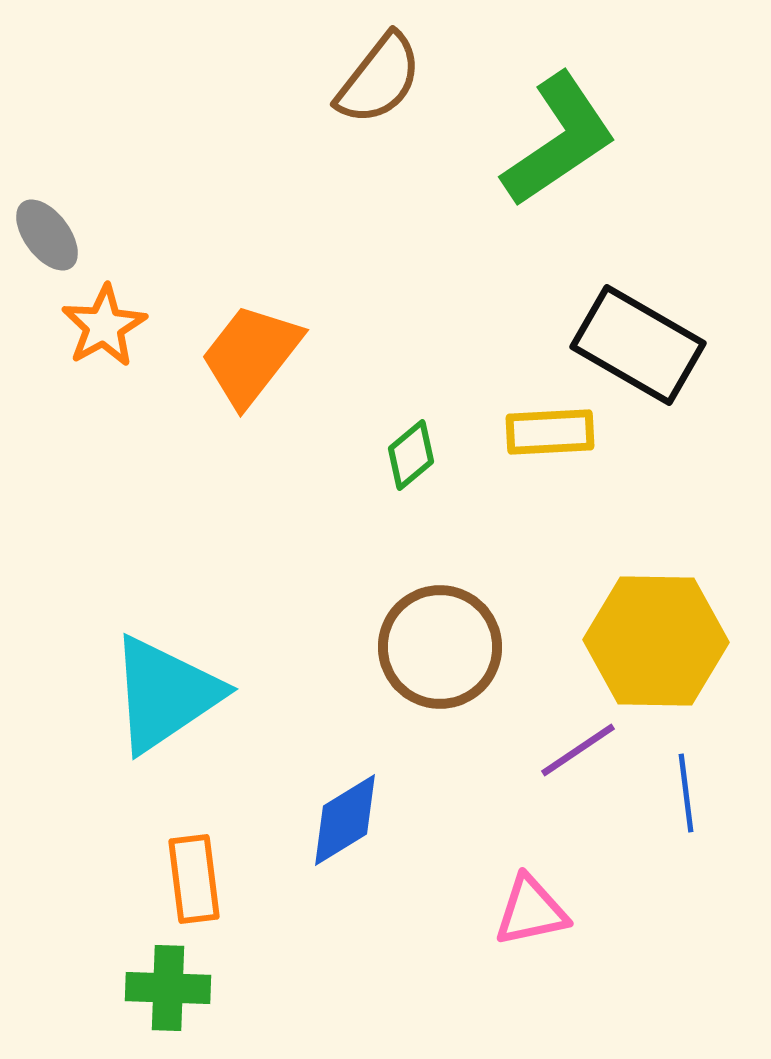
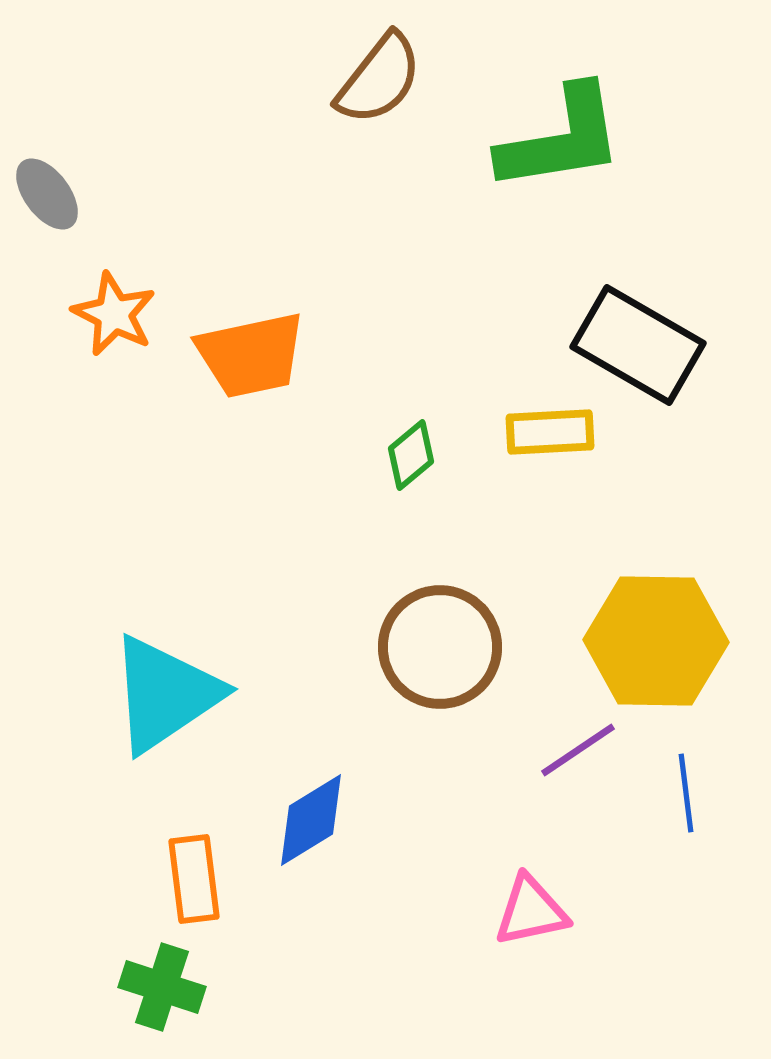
green L-shape: moved 2 px right, 1 px up; rotated 25 degrees clockwise
gray ellipse: moved 41 px up
orange star: moved 10 px right, 12 px up; rotated 16 degrees counterclockwise
orange trapezoid: rotated 140 degrees counterclockwise
blue diamond: moved 34 px left
green cross: moved 6 px left, 1 px up; rotated 16 degrees clockwise
